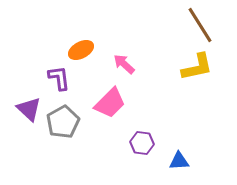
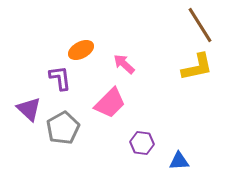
purple L-shape: moved 1 px right
gray pentagon: moved 6 px down
